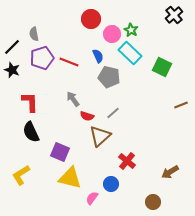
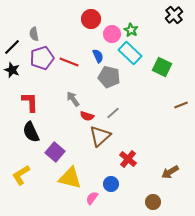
purple square: moved 5 px left; rotated 18 degrees clockwise
red cross: moved 1 px right, 2 px up
